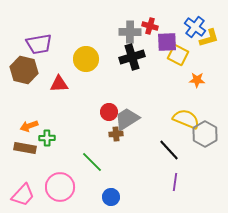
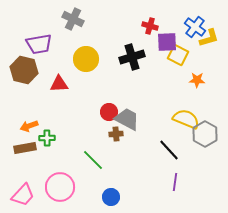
gray cross: moved 57 px left, 13 px up; rotated 25 degrees clockwise
gray trapezoid: rotated 60 degrees clockwise
brown rectangle: rotated 20 degrees counterclockwise
green line: moved 1 px right, 2 px up
